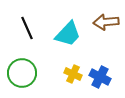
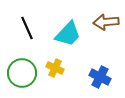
yellow cross: moved 18 px left, 6 px up
